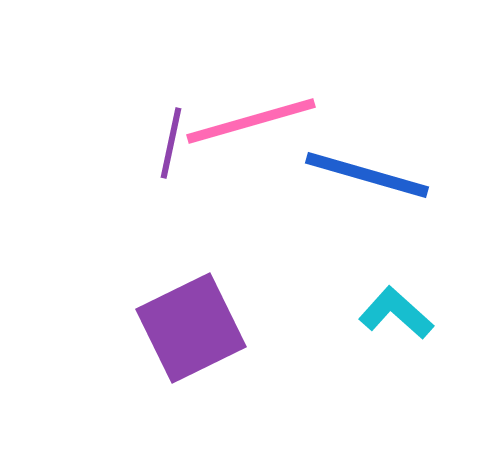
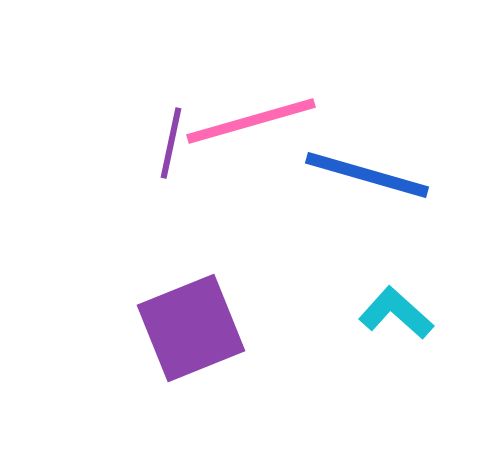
purple square: rotated 4 degrees clockwise
